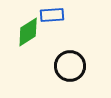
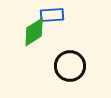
green diamond: moved 6 px right
